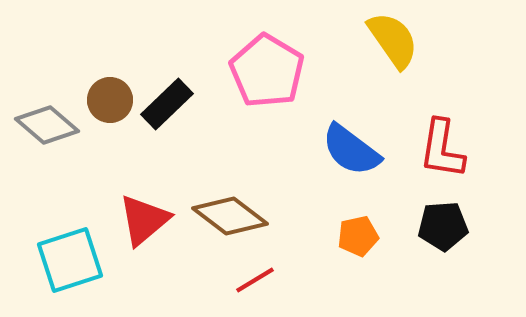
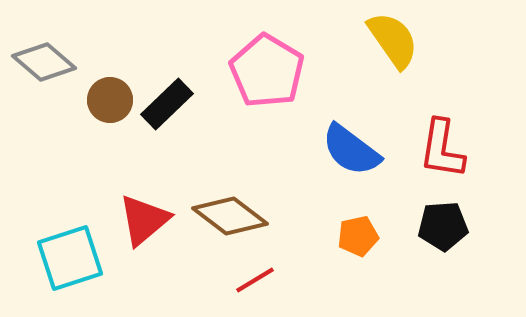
gray diamond: moved 3 px left, 63 px up
cyan square: moved 2 px up
